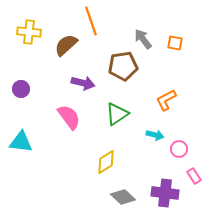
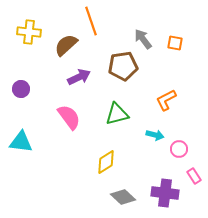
purple arrow: moved 4 px left, 6 px up; rotated 40 degrees counterclockwise
green triangle: rotated 20 degrees clockwise
